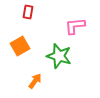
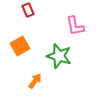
red rectangle: moved 2 px up; rotated 32 degrees counterclockwise
pink L-shape: rotated 95 degrees counterclockwise
